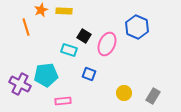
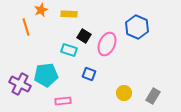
yellow rectangle: moved 5 px right, 3 px down
